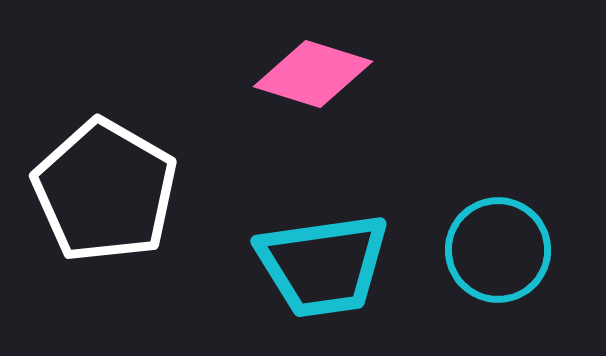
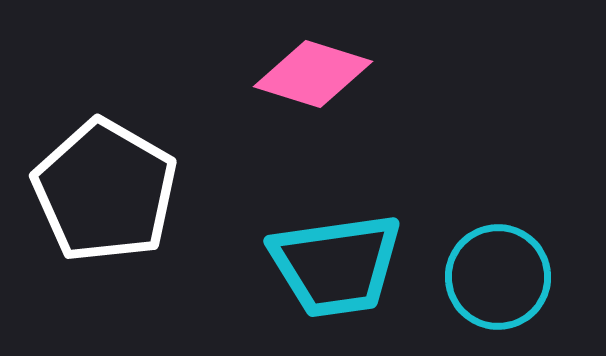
cyan circle: moved 27 px down
cyan trapezoid: moved 13 px right
